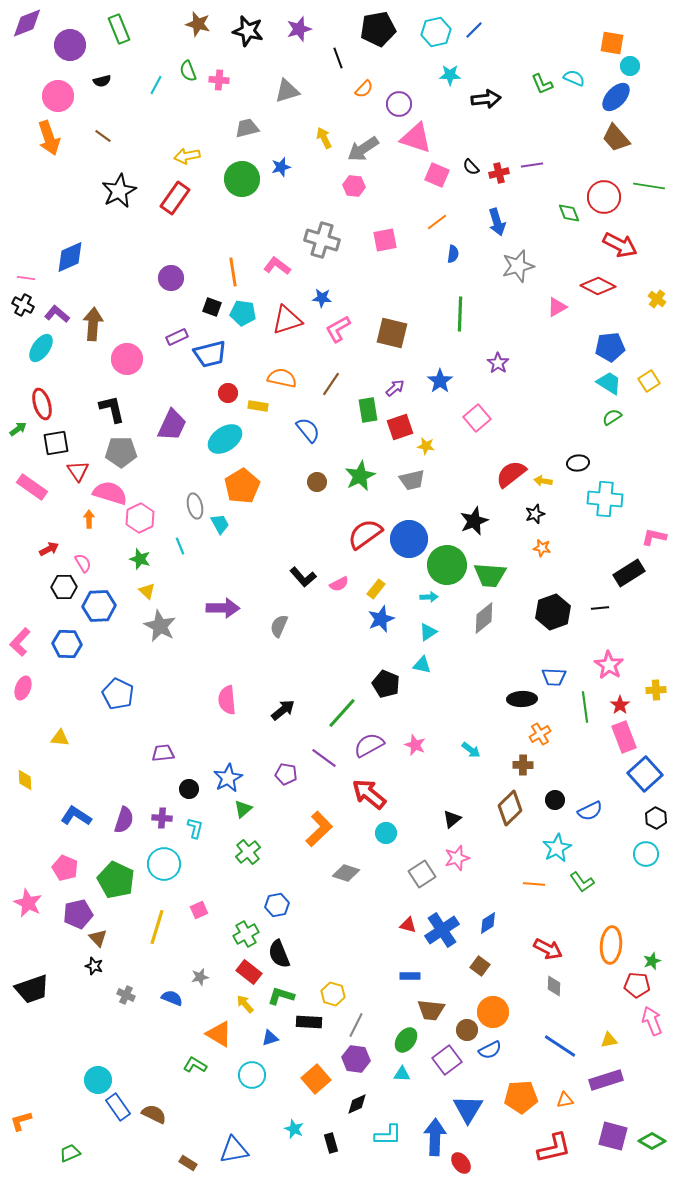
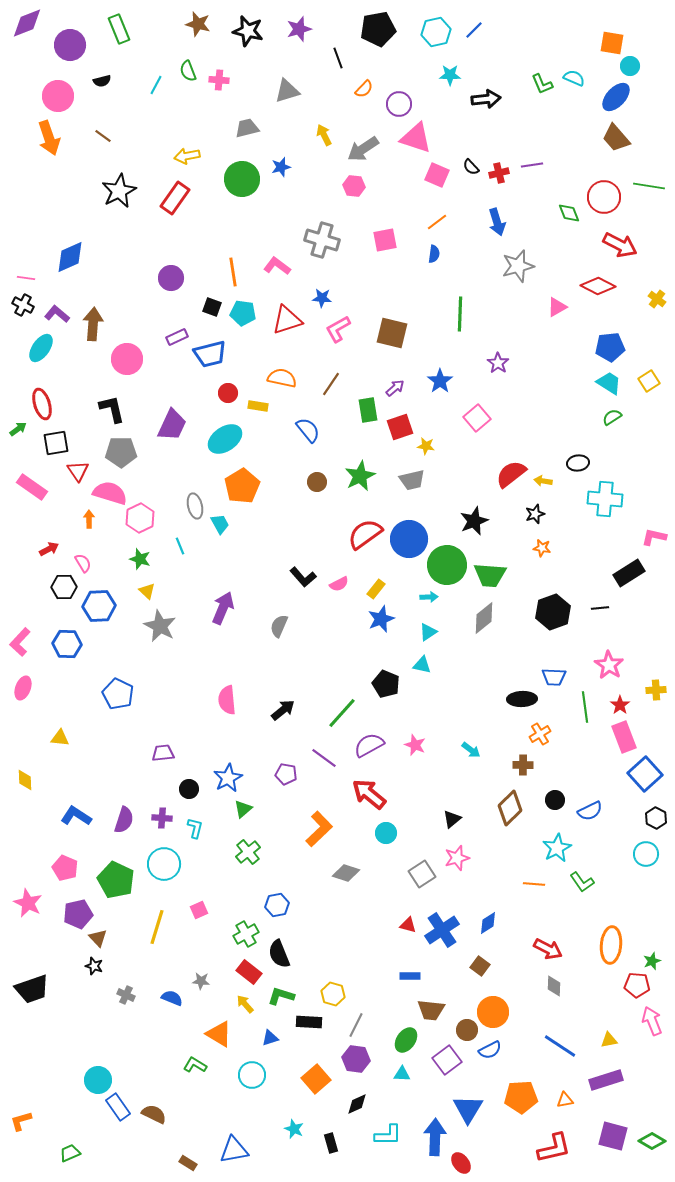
yellow arrow at (324, 138): moved 3 px up
blue semicircle at (453, 254): moved 19 px left
purple arrow at (223, 608): rotated 68 degrees counterclockwise
gray star at (200, 977): moved 1 px right, 4 px down; rotated 18 degrees clockwise
